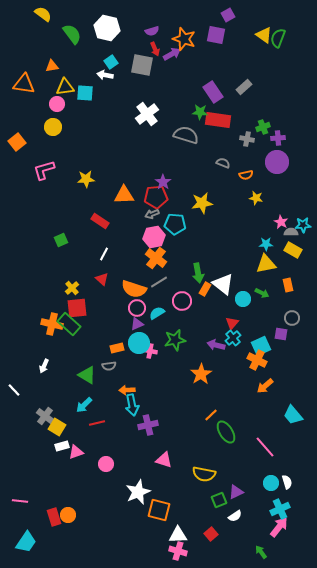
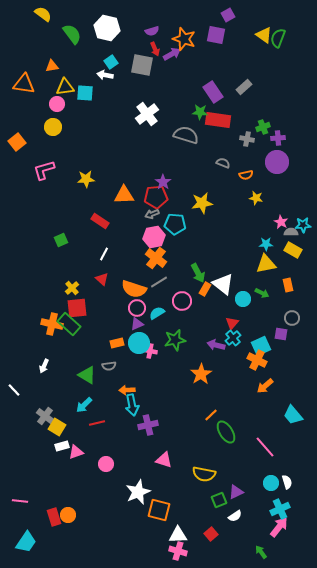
green arrow at (198, 273): rotated 18 degrees counterclockwise
orange rectangle at (117, 348): moved 5 px up
